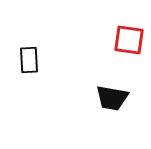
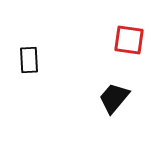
black trapezoid: moved 2 px right; rotated 120 degrees clockwise
